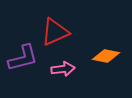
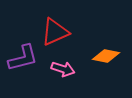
pink arrow: rotated 25 degrees clockwise
